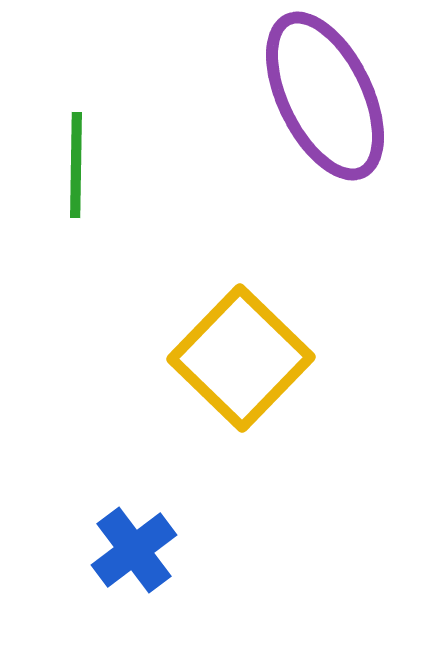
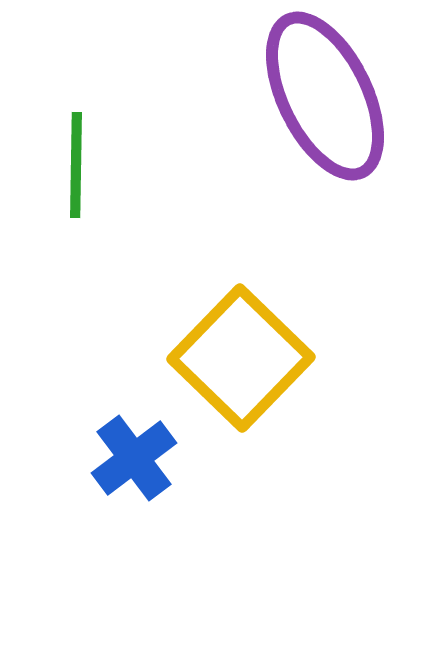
blue cross: moved 92 px up
